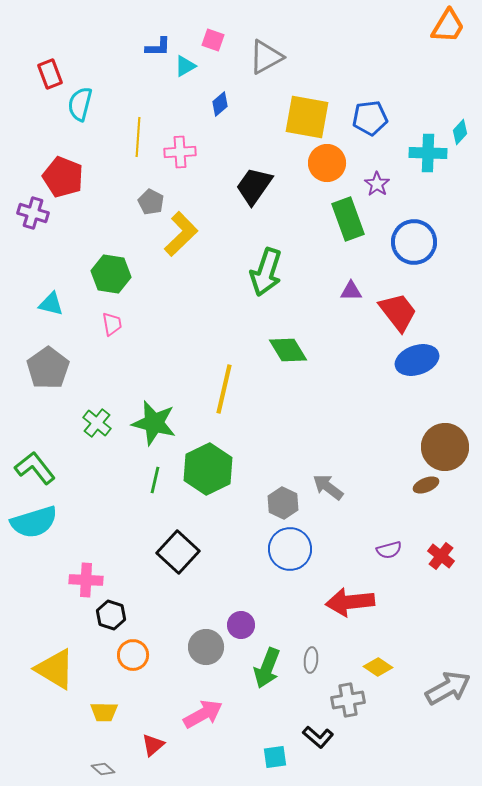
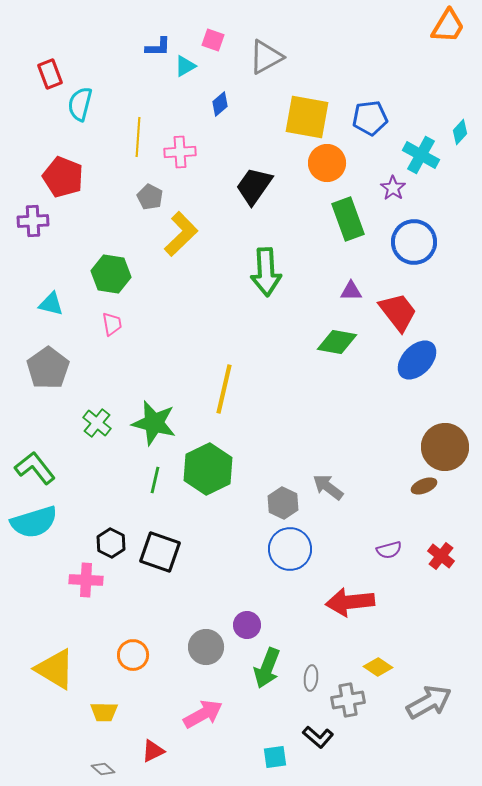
cyan cross at (428, 153): moved 7 px left, 2 px down; rotated 27 degrees clockwise
purple star at (377, 184): moved 16 px right, 4 px down
gray pentagon at (151, 202): moved 1 px left, 5 px up
purple cross at (33, 213): moved 8 px down; rotated 20 degrees counterclockwise
green arrow at (266, 272): rotated 21 degrees counterclockwise
green diamond at (288, 350): moved 49 px right, 8 px up; rotated 48 degrees counterclockwise
blue ellipse at (417, 360): rotated 27 degrees counterclockwise
brown ellipse at (426, 485): moved 2 px left, 1 px down
black square at (178, 552): moved 18 px left; rotated 24 degrees counterclockwise
black hexagon at (111, 615): moved 72 px up; rotated 8 degrees clockwise
purple circle at (241, 625): moved 6 px right
gray ellipse at (311, 660): moved 18 px down
gray arrow at (448, 688): moved 19 px left, 14 px down
red triangle at (153, 745): moved 6 px down; rotated 15 degrees clockwise
